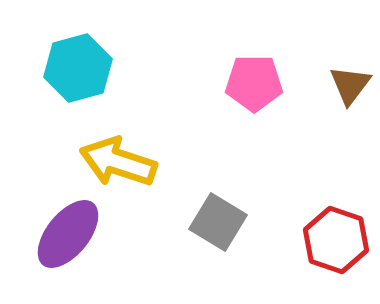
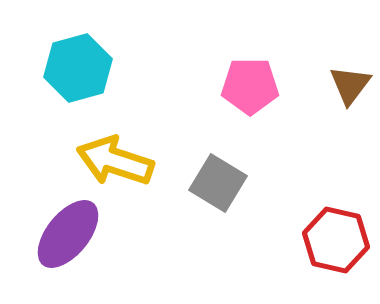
pink pentagon: moved 4 px left, 3 px down
yellow arrow: moved 3 px left, 1 px up
gray square: moved 39 px up
red hexagon: rotated 6 degrees counterclockwise
